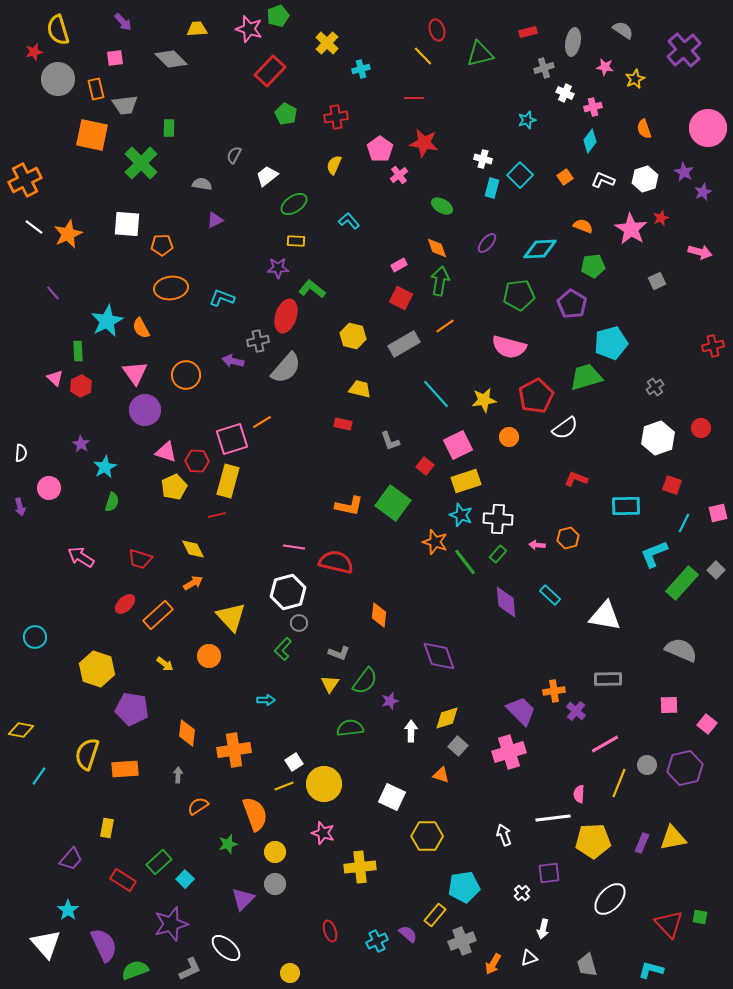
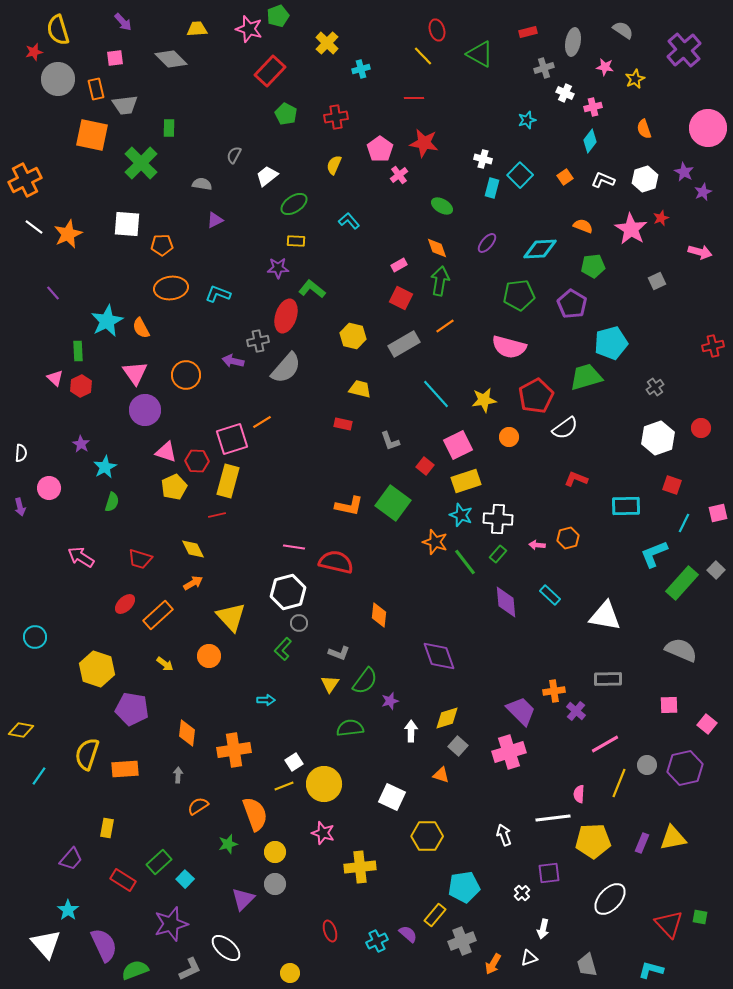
green triangle at (480, 54): rotated 44 degrees clockwise
cyan L-shape at (222, 298): moved 4 px left, 4 px up
